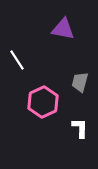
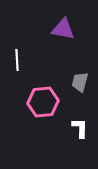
white line: rotated 30 degrees clockwise
pink hexagon: rotated 20 degrees clockwise
